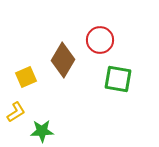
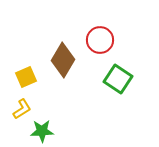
green square: rotated 24 degrees clockwise
yellow L-shape: moved 6 px right, 3 px up
